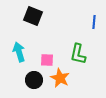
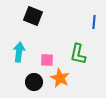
cyan arrow: rotated 24 degrees clockwise
black circle: moved 2 px down
